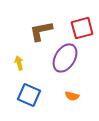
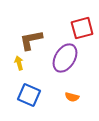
brown L-shape: moved 10 px left, 9 px down
orange semicircle: moved 1 px down
